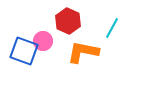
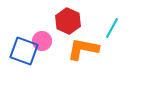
pink circle: moved 1 px left
orange L-shape: moved 3 px up
